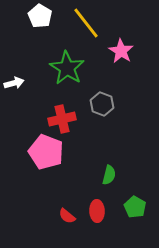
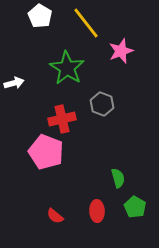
pink star: rotated 20 degrees clockwise
green semicircle: moved 9 px right, 3 px down; rotated 30 degrees counterclockwise
red semicircle: moved 12 px left
